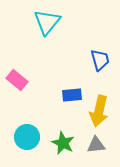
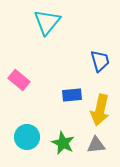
blue trapezoid: moved 1 px down
pink rectangle: moved 2 px right
yellow arrow: moved 1 px right, 1 px up
